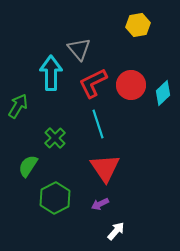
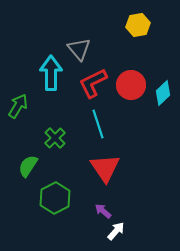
purple arrow: moved 3 px right, 7 px down; rotated 66 degrees clockwise
